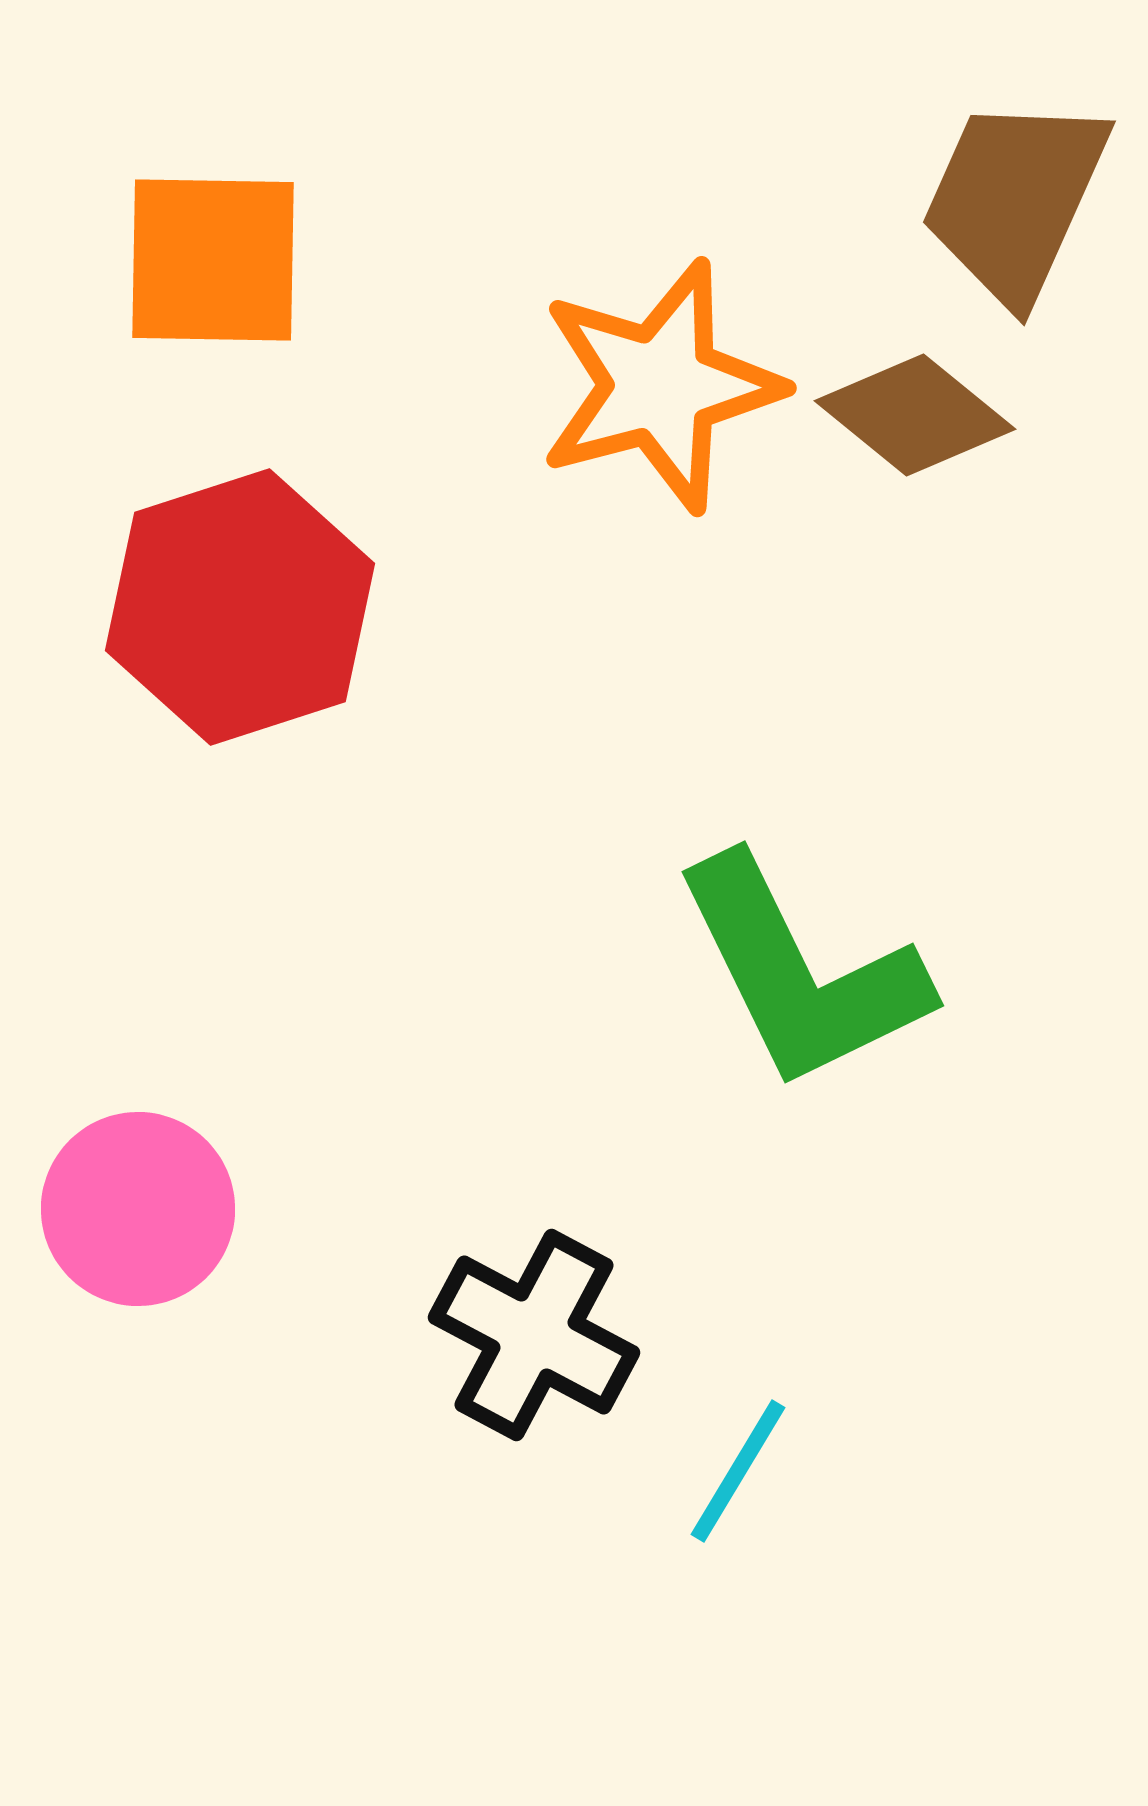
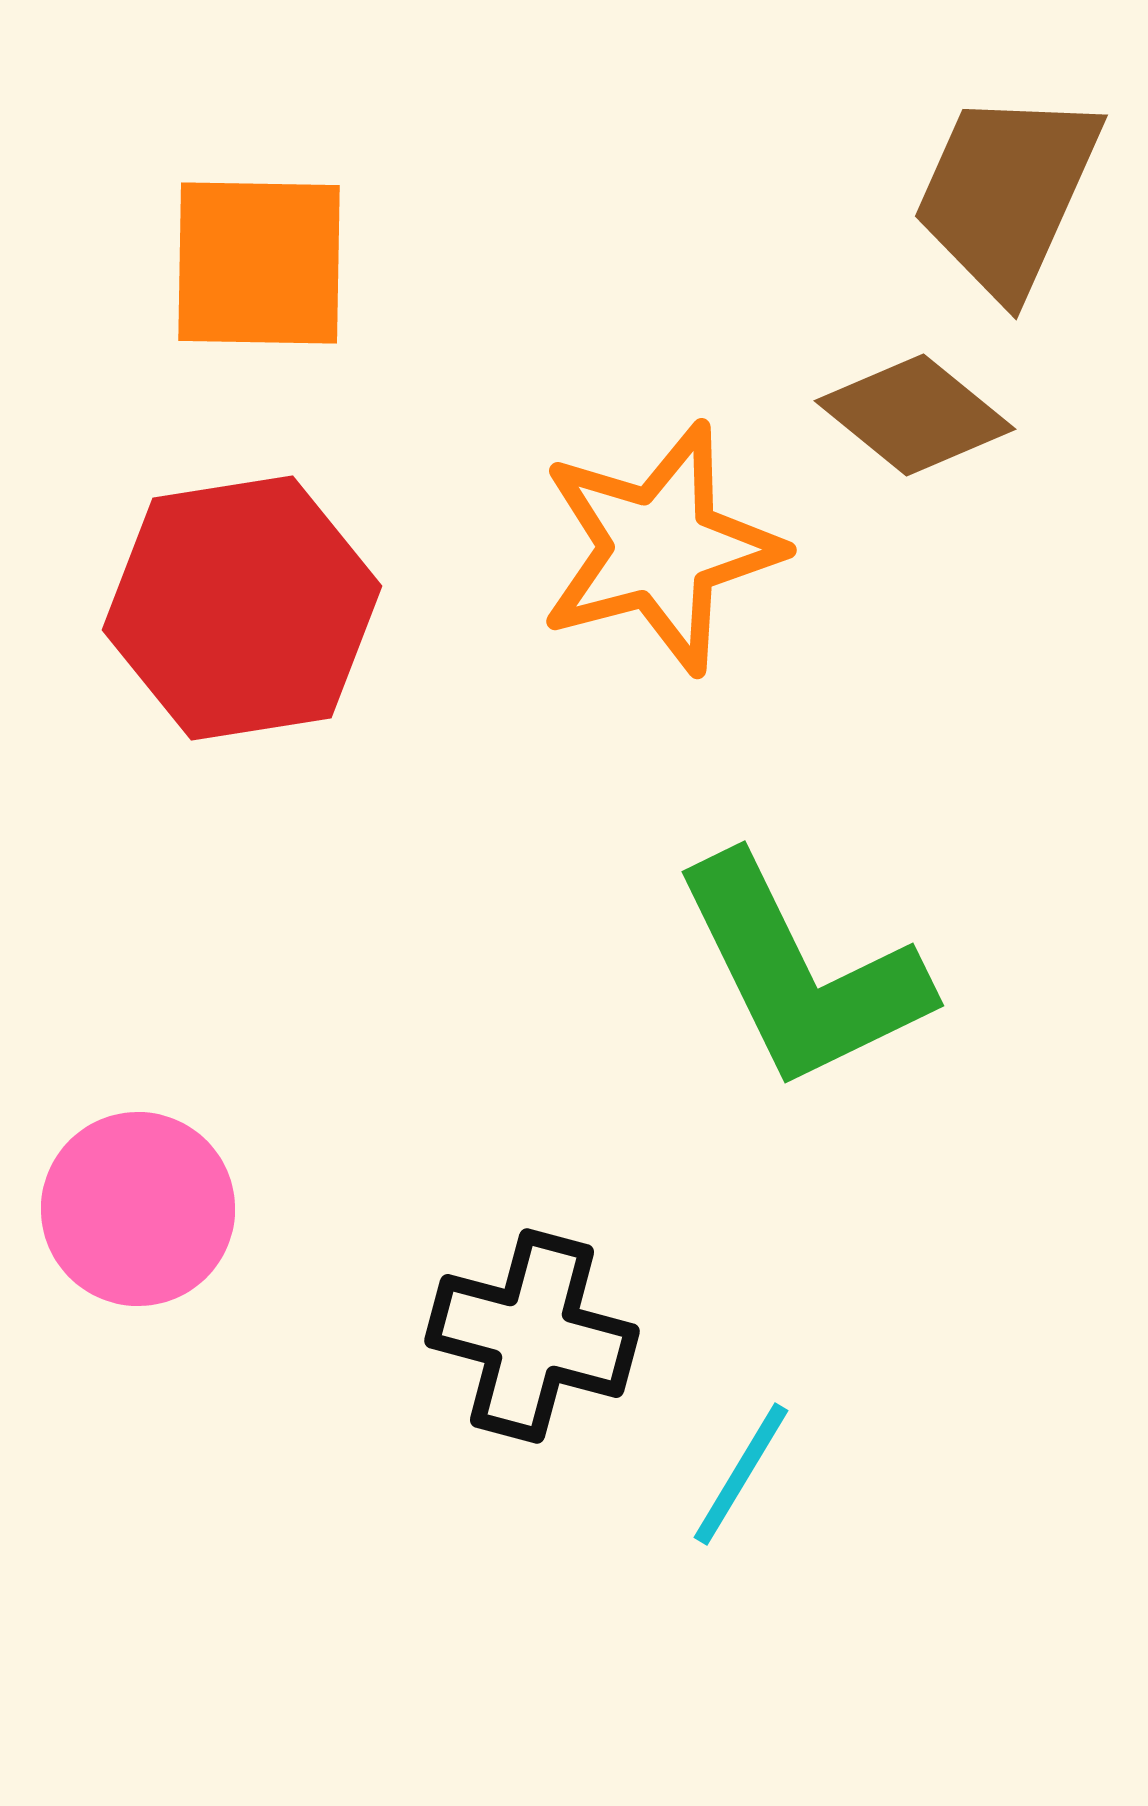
brown trapezoid: moved 8 px left, 6 px up
orange square: moved 46 px right, 3 px down
orange star: moved 162 px down
red hexagon: moved 2 px right, 1 px down; rotated 9 degrees clockwise
black cross: moved 2 px left, 1 px down; rotated 13 degrees counterclockwise
cyan line: moved 3 px right, 3 px down
